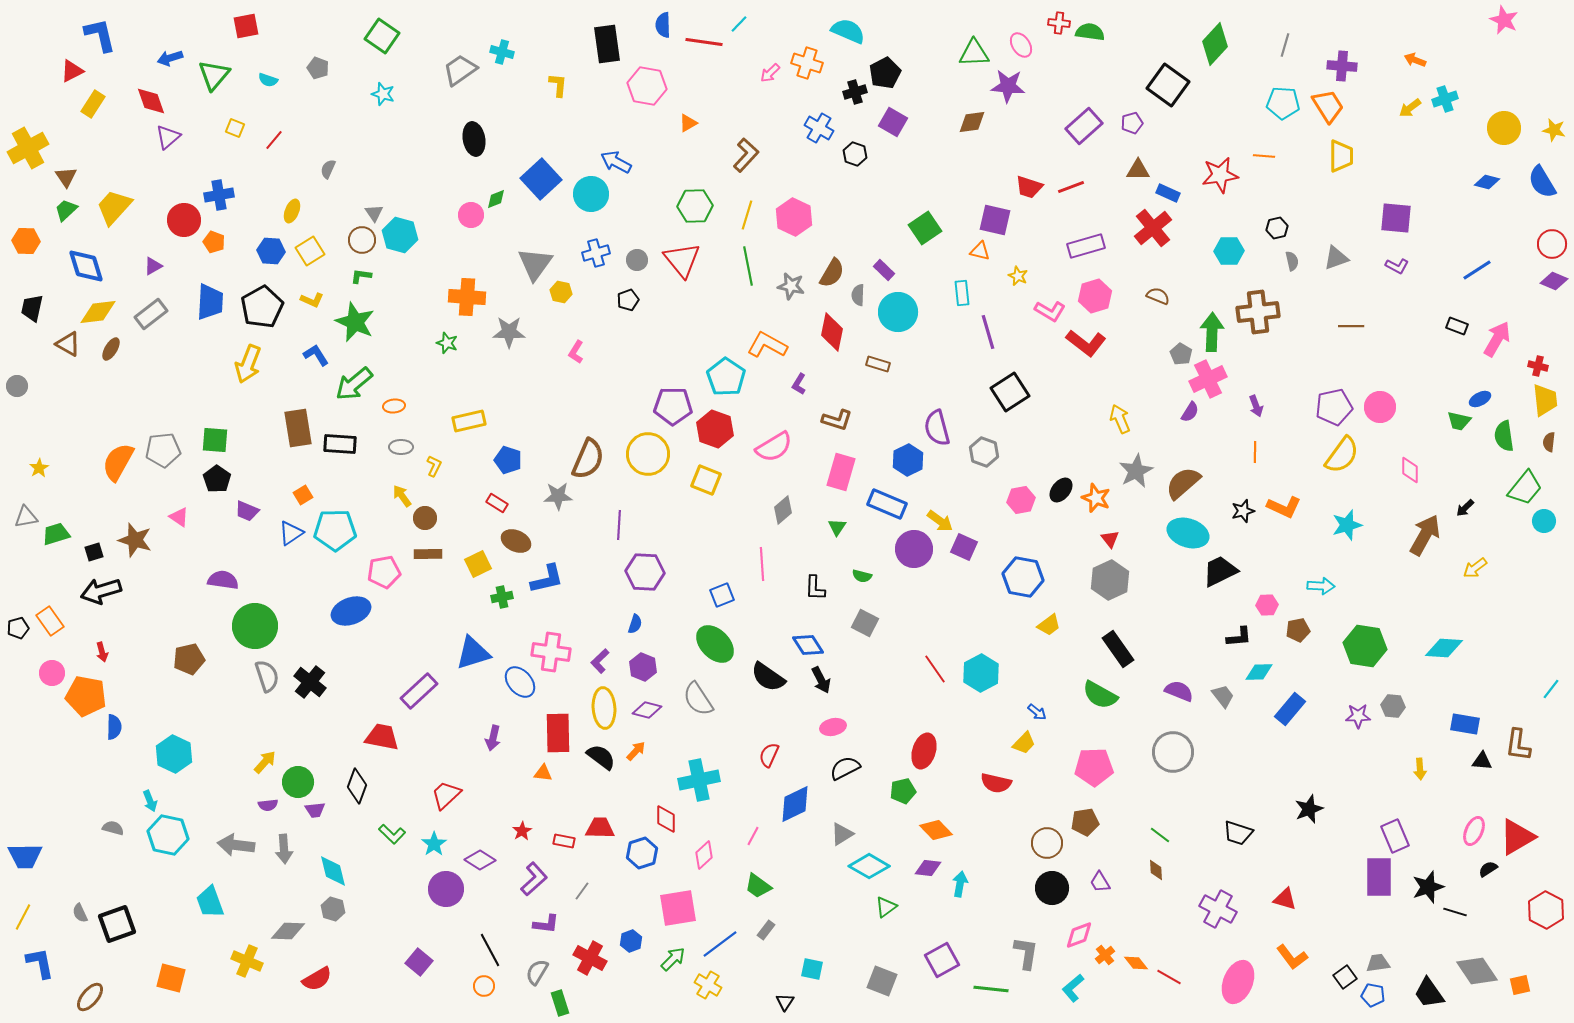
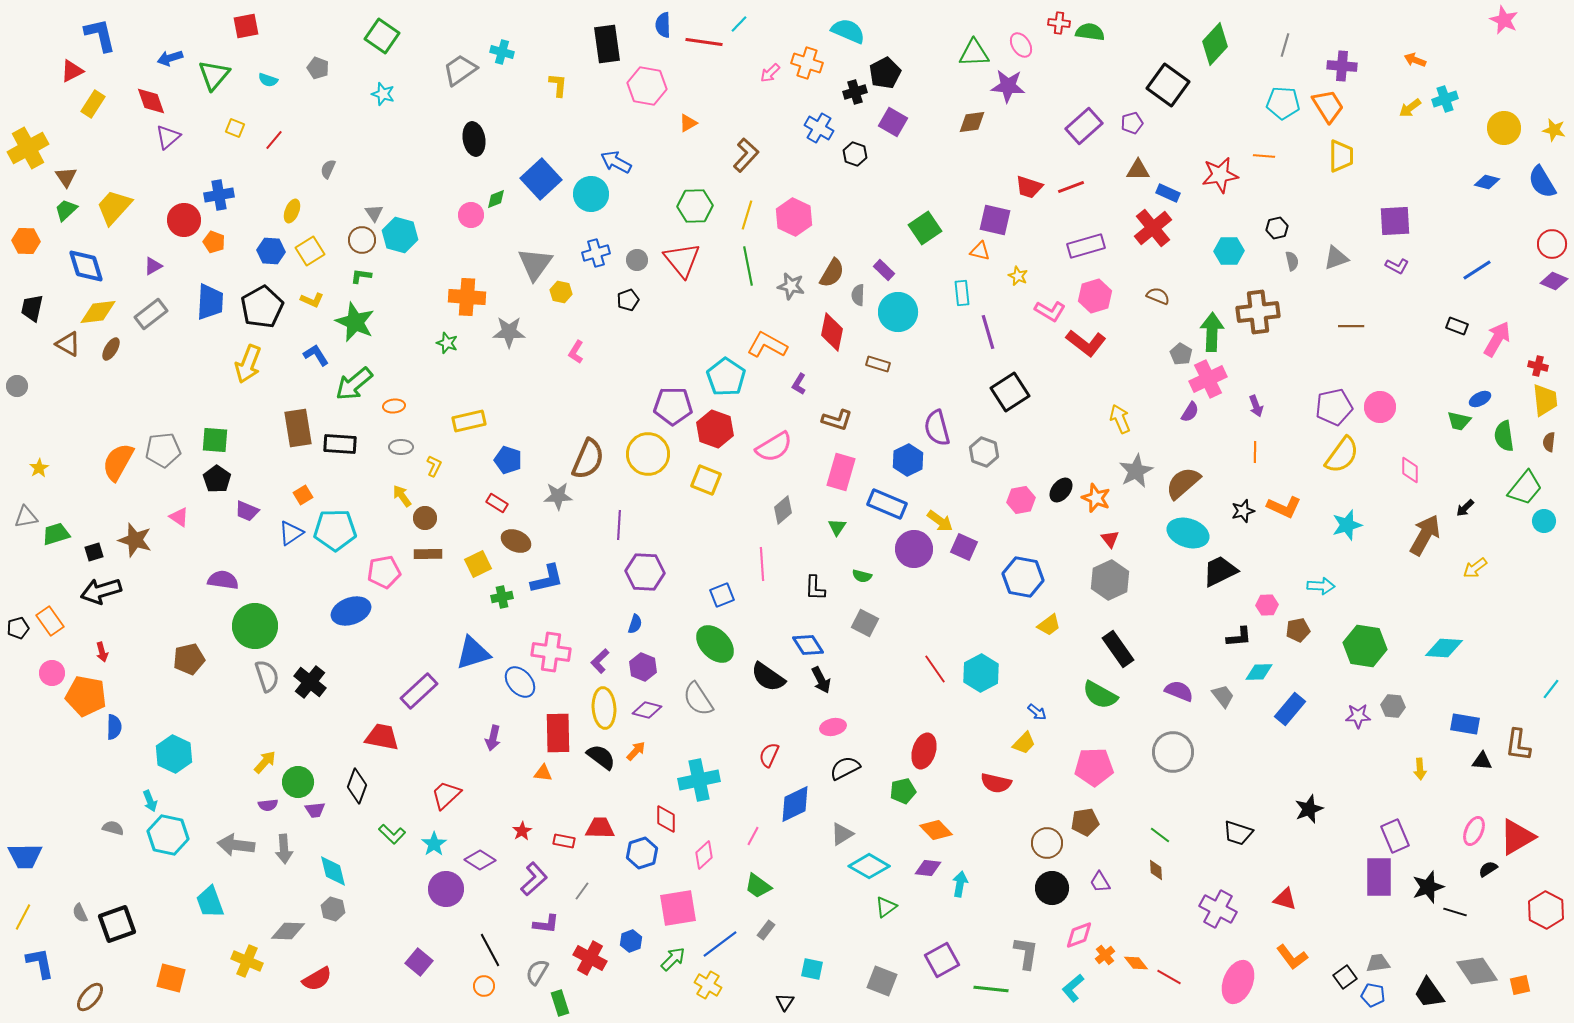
purple square at (1396, 218): moved 1 px left, 3 px down; rotated 8 degrees counterclockwise
